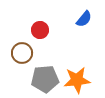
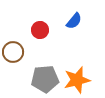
blue semicircle: moved 10 px left, 2 px down
brown circle: moved 9 px left, 1 px up
orange star: rotated 8 degrees counterclockwise
